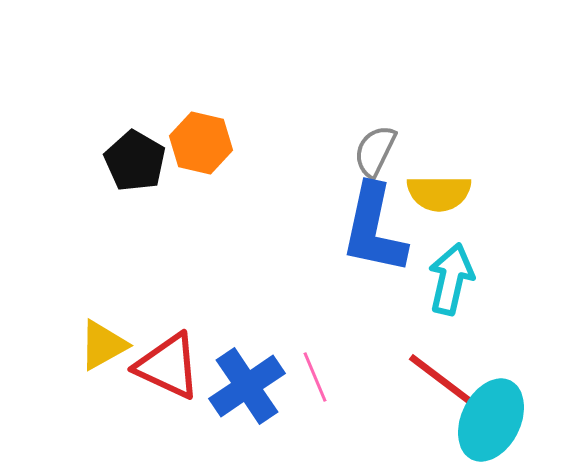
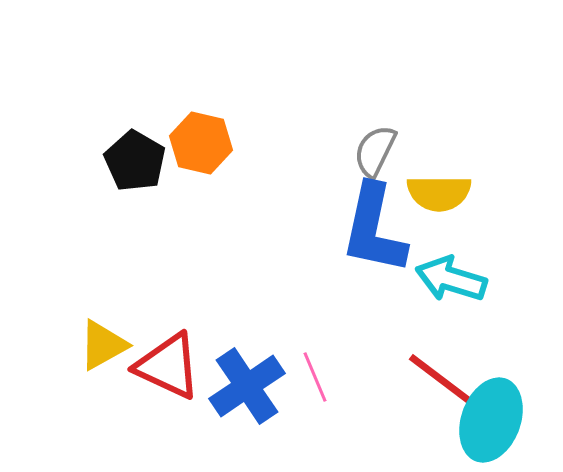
cyan arrow: rotated 86 degrees counterclockwise
cyan ellipse: rotated 6 degrees counterclockwise
